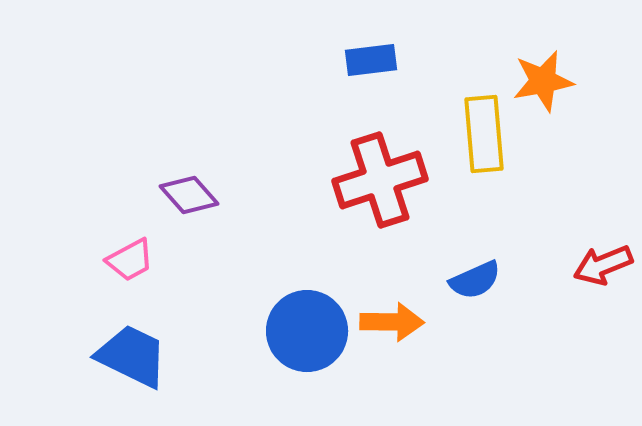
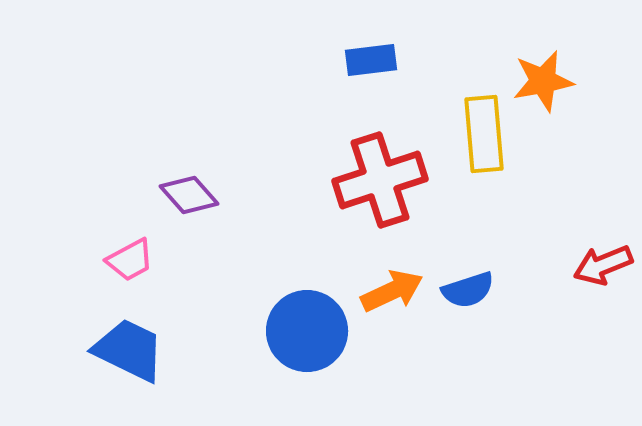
blue semicircle: moved 7 px left, 10 px down; rotated 6 degrees clockwise
orange arrow: moved 31 px up; rotated 26 degrees counterclockwise
blue trapezoid: moved 3 px left, 6 px up
